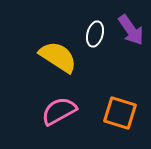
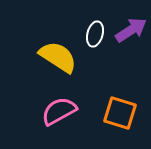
purple arrow: rotated 88 degrees counterclockwise
